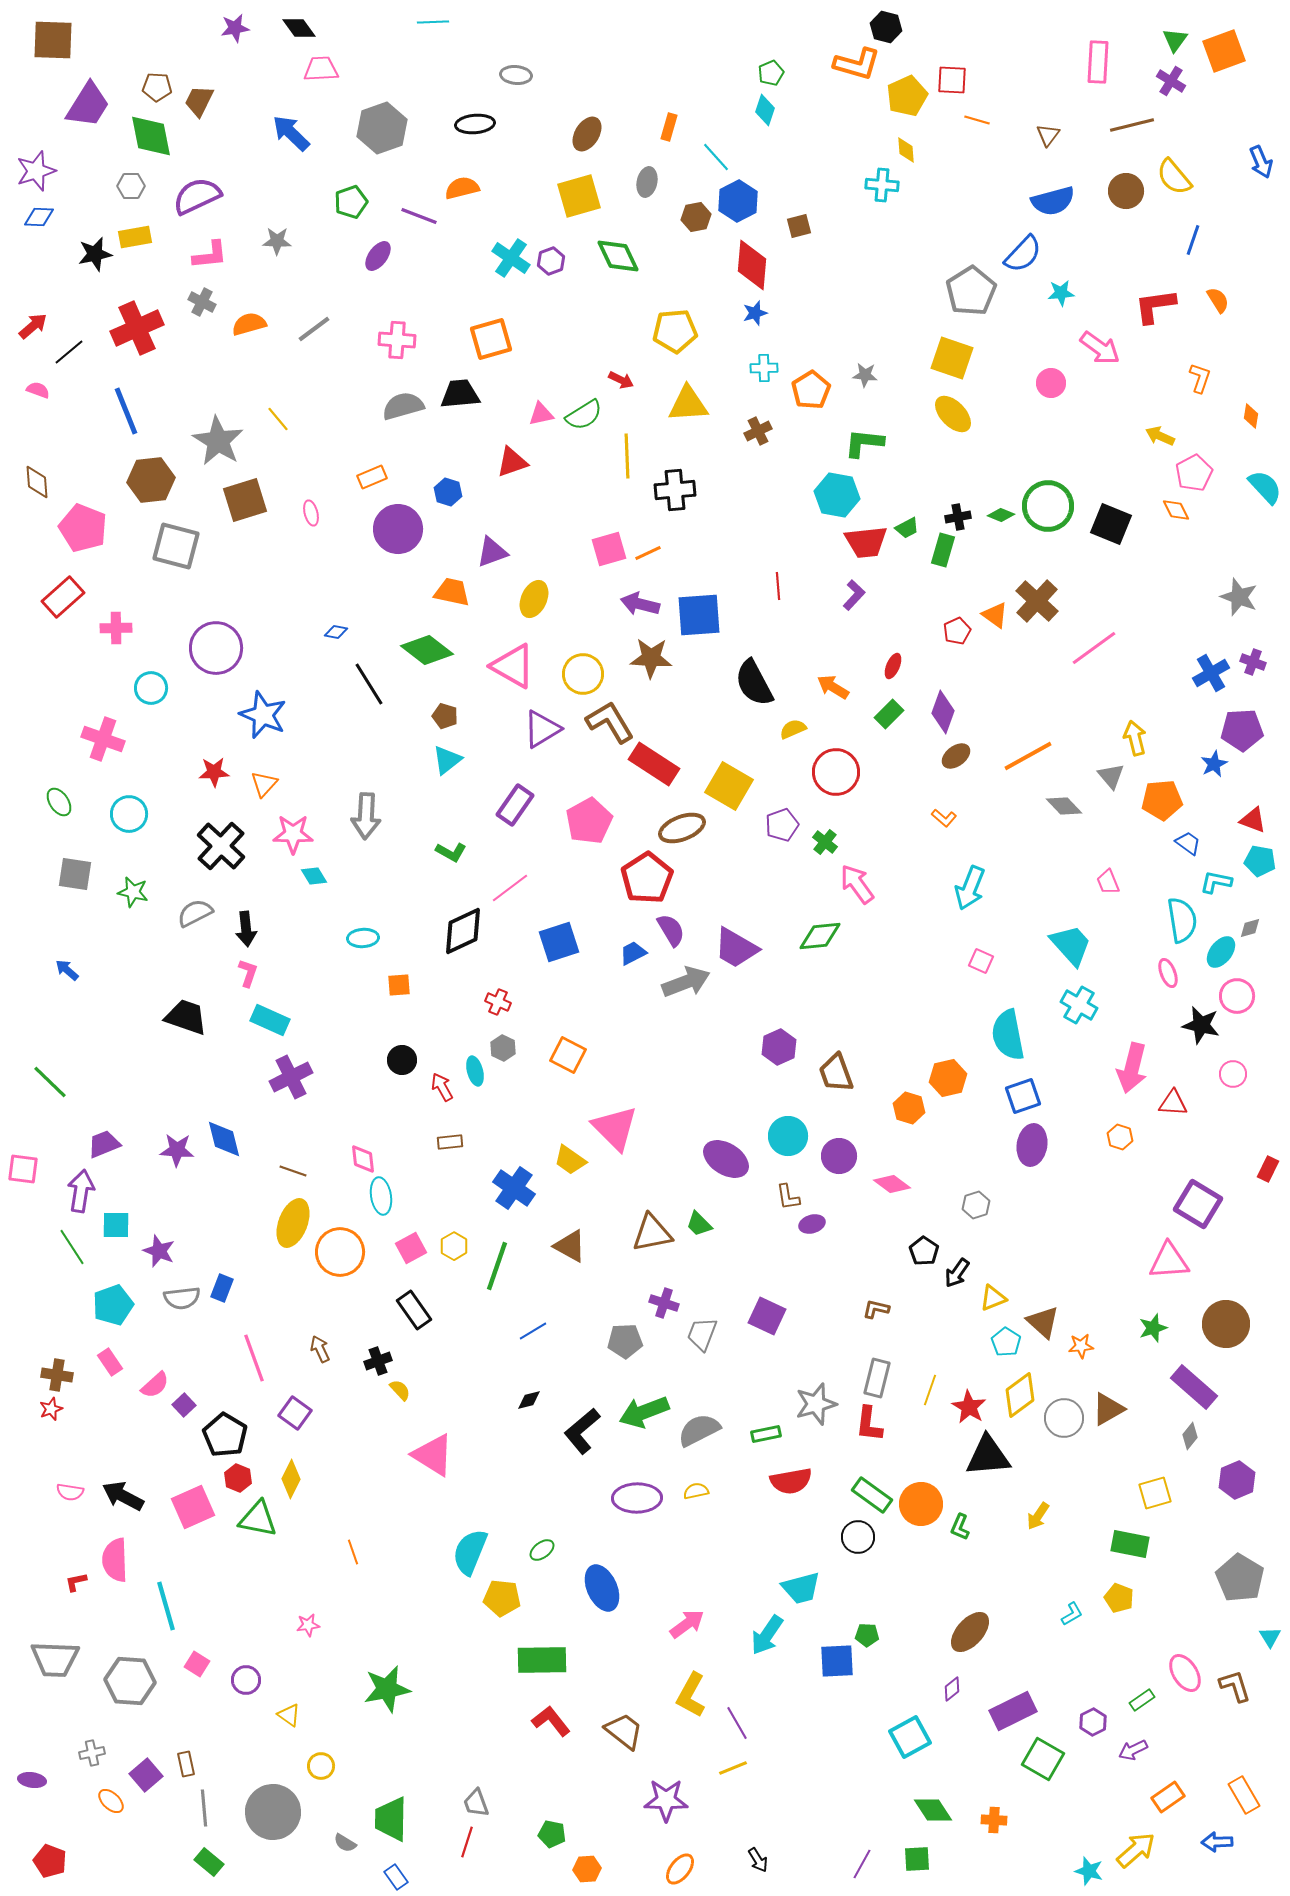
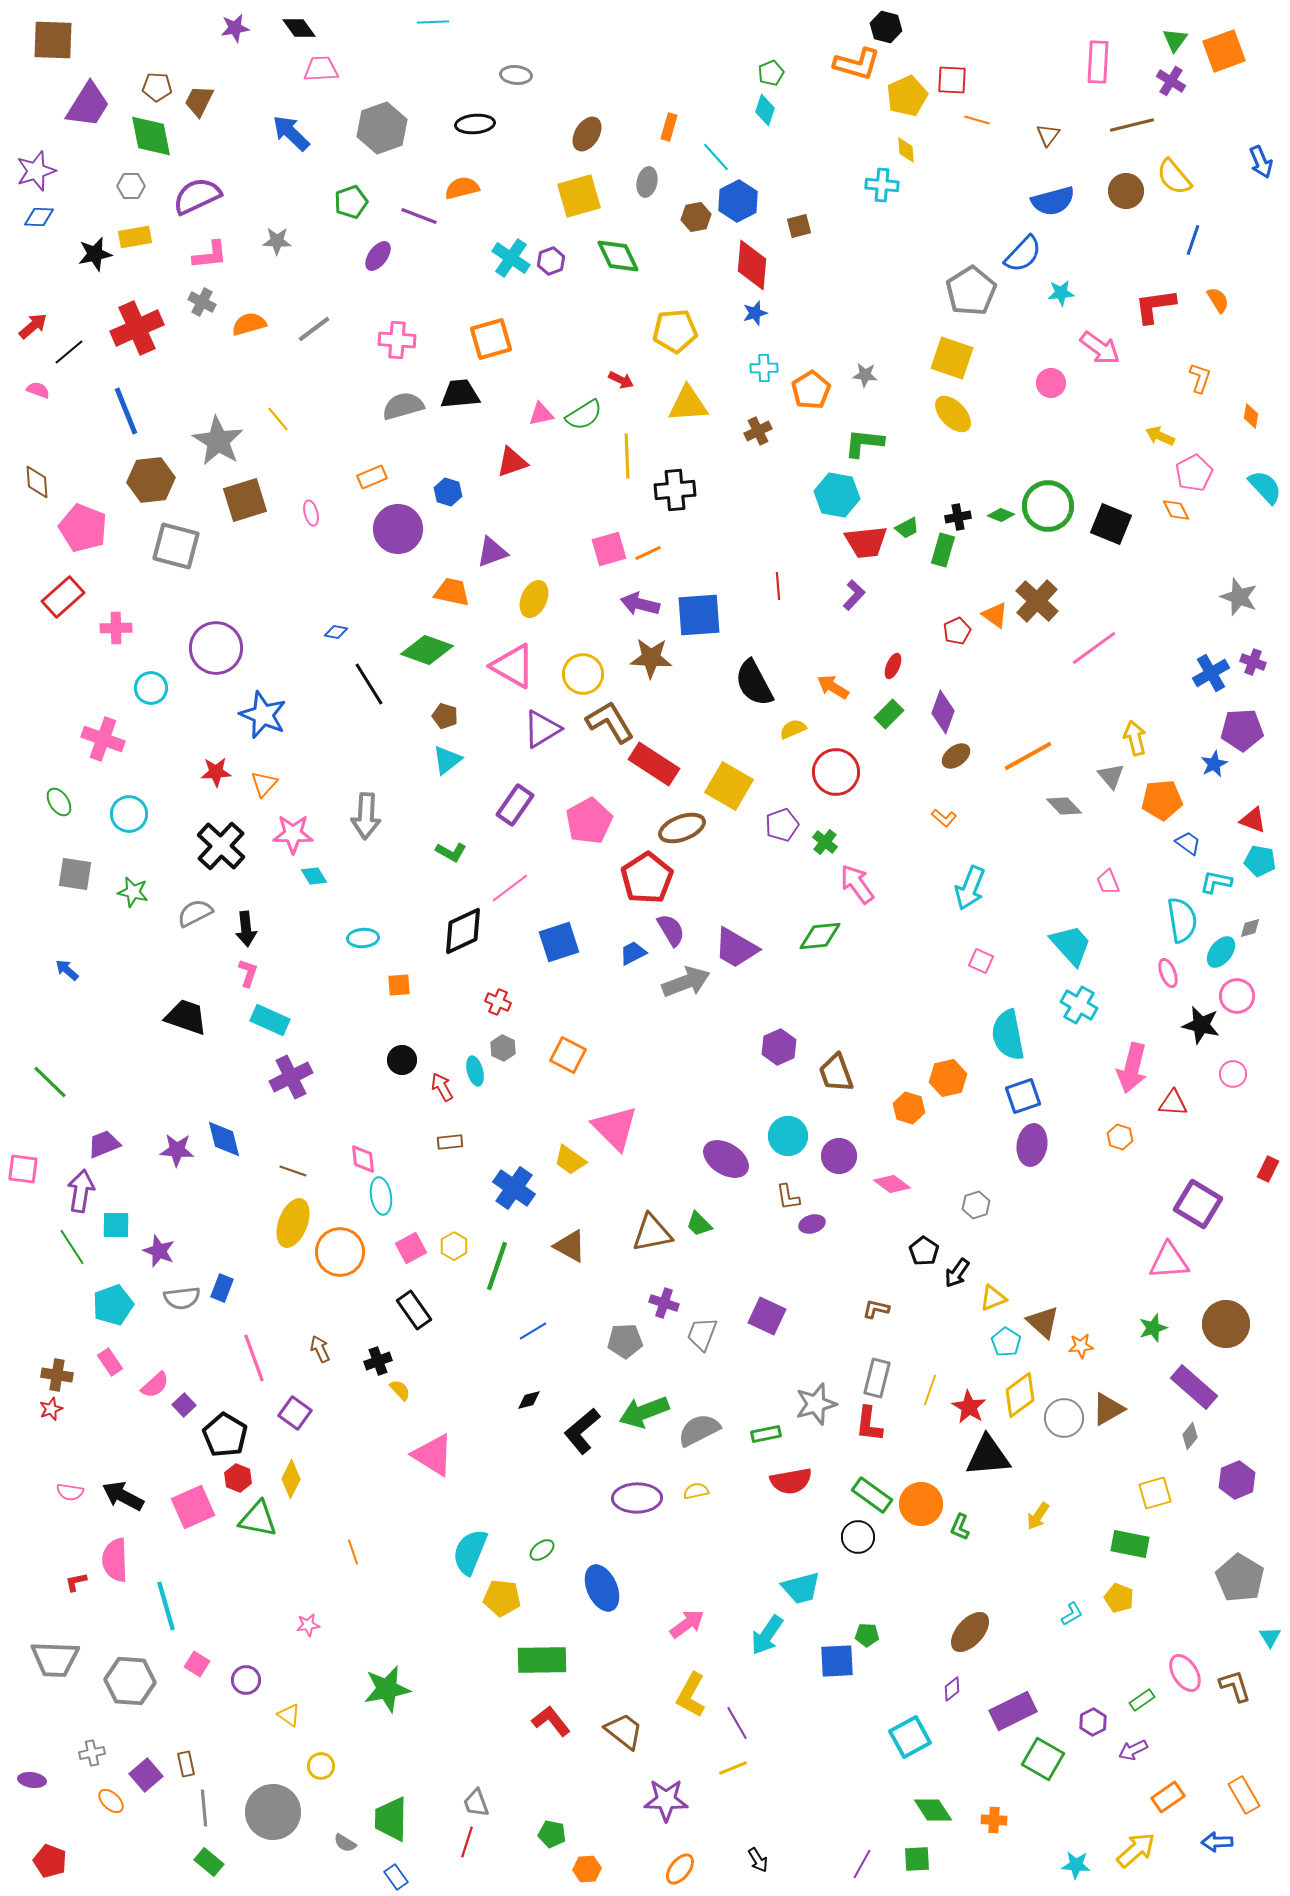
green diamond at (427, 650): rotated 18 degrees counterclockwise
red star at (214, 772): moved 2 px right
cyan star at (1089, 1871): moved 13 px left, 6 px up; rotated 12 degrees counterclockwise
